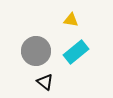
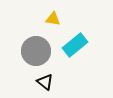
yellow triangle: moved 18 px left, 1 px up
cyan rectangle: moved 1 px left, 7 px up
